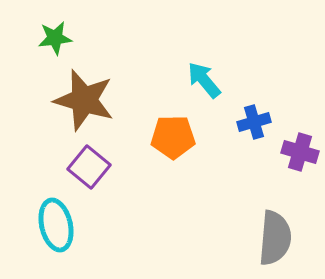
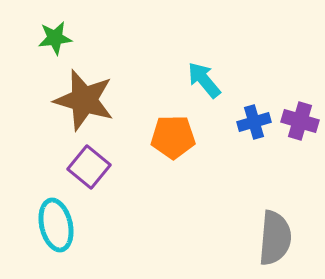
purple cross: moved 31 px up
